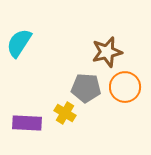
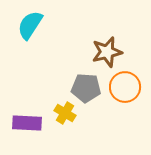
cyan semicircle: moved 11 px right, 18 px up
